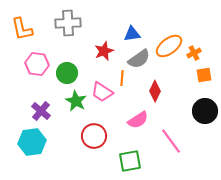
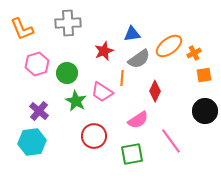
orange L-shape: rotated 10 degrees counterclockwise
pink hexagon: rotated 25 degrees counterclockwise
purple cross: moved 2 px left
green square: moved 2 px right, 7 px up
